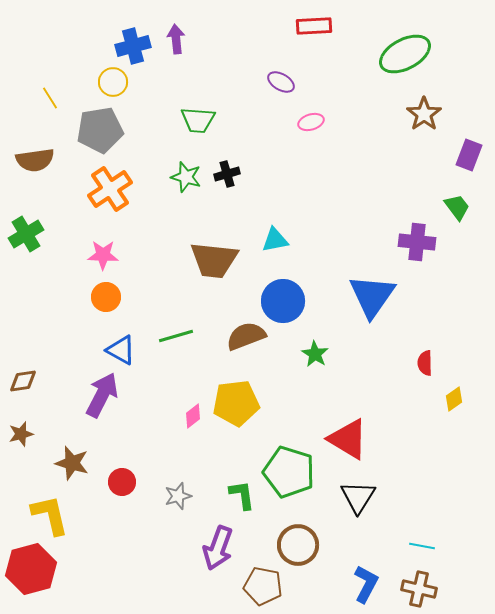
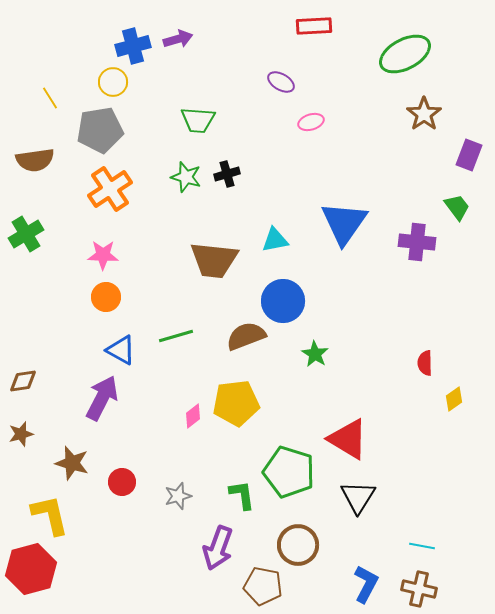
purple arrow at (176, 39): moved 2 px right; rotated 80 degrees clockwise
blue triangle at (372, 296): moved 28 px left, 73 px up
purple arrow at (102, 395): moved 3 px down
